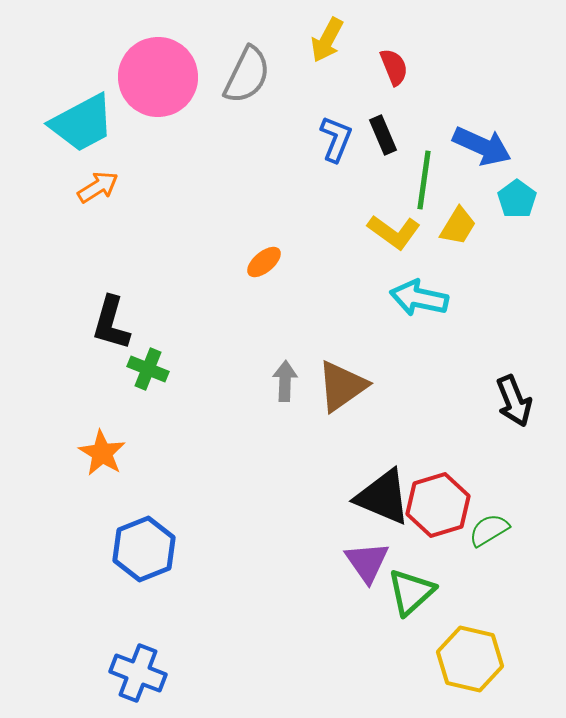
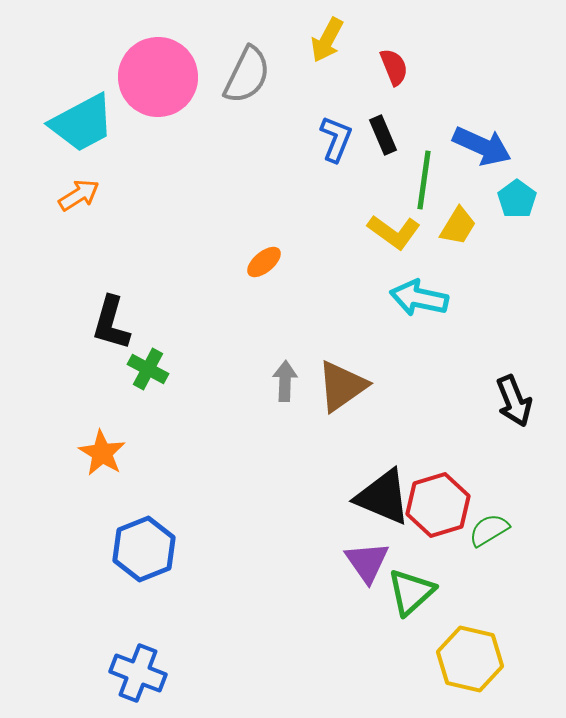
orange arrow: moved 19 px left, 8 px down
green cross: rotated 6 degrees clockwise
